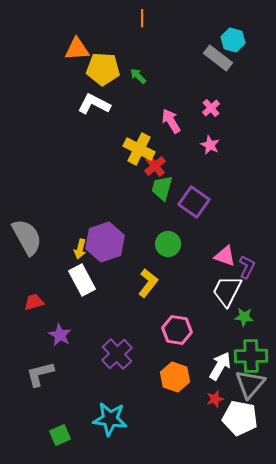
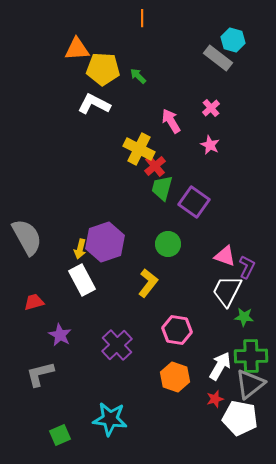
purple cross: moved 9 px up
gray triangle: rotated 12 degrees clockwise
